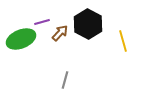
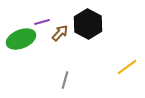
yellow line: moved 4 px right, 26 px down; rotated 70 degrees clockwise
